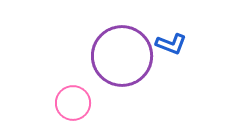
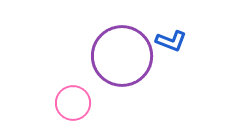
blue L-shape: moved 3 px up
